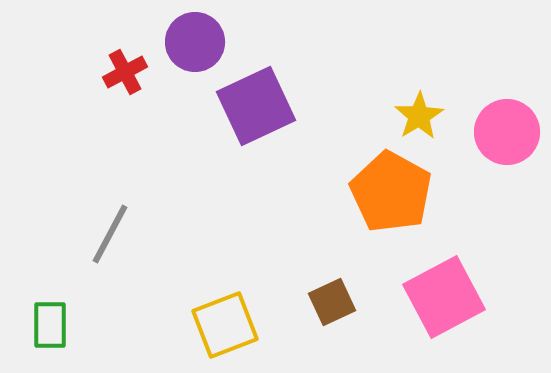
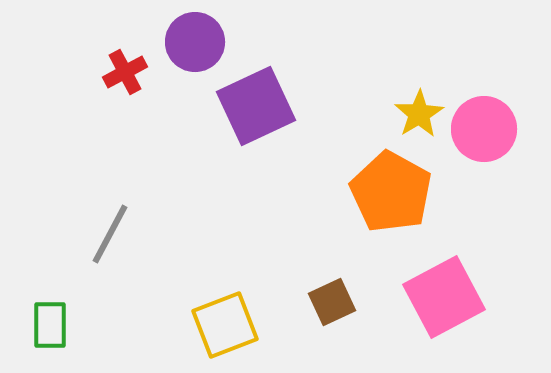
yellow star: moved 2 px up
pink circle: moved 23 px left, 3 px up
